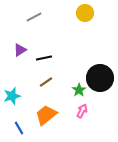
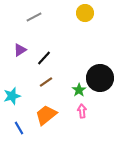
black line: rotated 35 degrees counterclockwise
pink arrow: rotated 32 degrees counterclockwise
